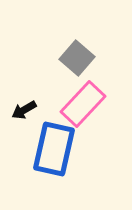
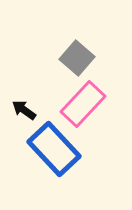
black arrow: rotated 65 degrees clockwise
blue rectangle: rotated 56 degrees counterclockwise
